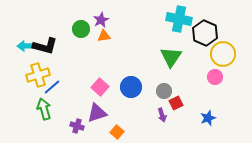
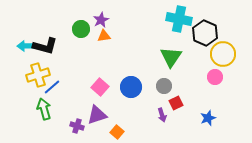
gray circle: moved 5 px up
purple triangle: moved 2 px down
